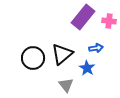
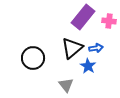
black triangle: moved 10 px right, 6 px up
blue star: moved 1 px right, 2 px up
